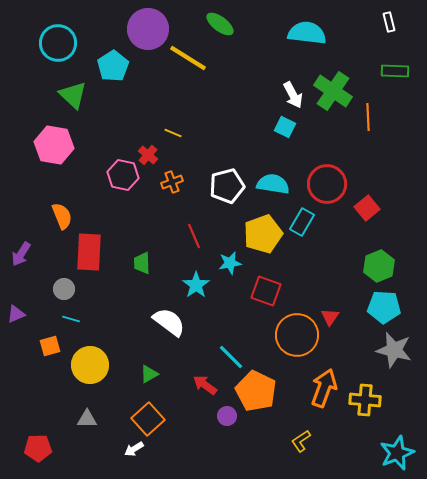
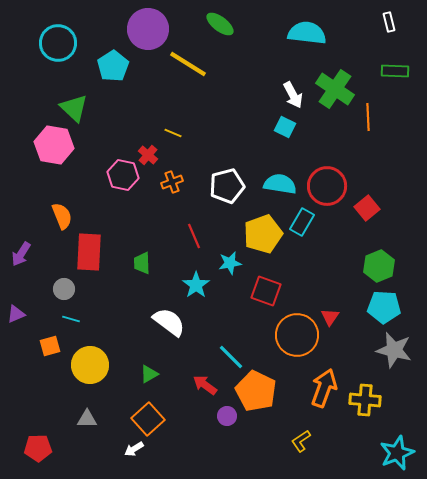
yellow line at (188, 58): moved 6 px down
green cross at (333, 91): moved 2 px right, 2 px up
green triangle at (73, 95): moved 1 px right, 13 px down
cyan semicircle at (273, 184): moved 7 px right
red circle at (327, 184): moved 2 px down
